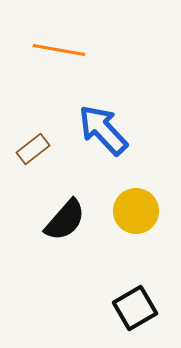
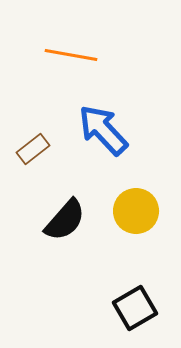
orange line: moved 12 px right, 5 px down
